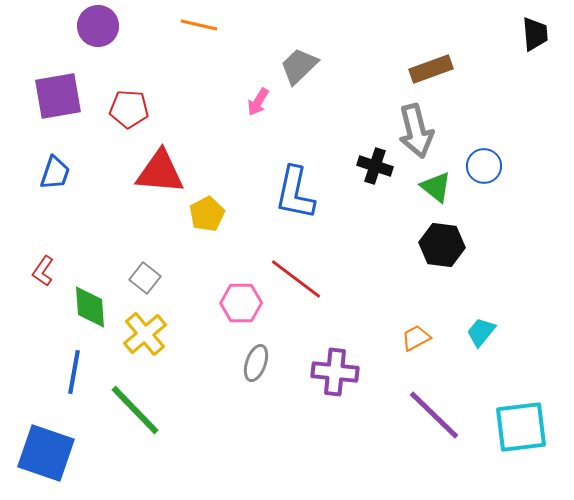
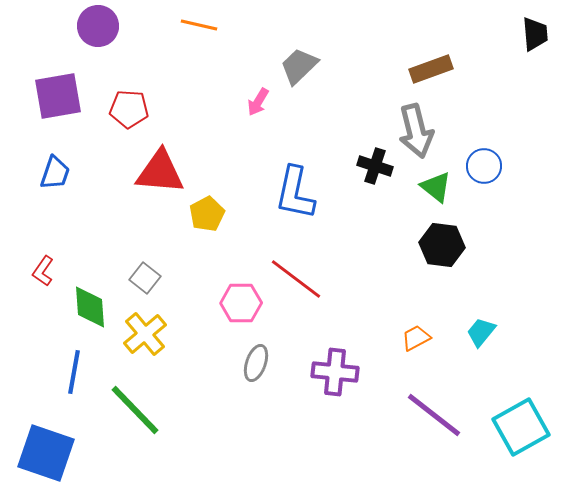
purple line: rotated 6 degrees counterclockwise
cyan square: rotated 22 degrees counterclockwise
